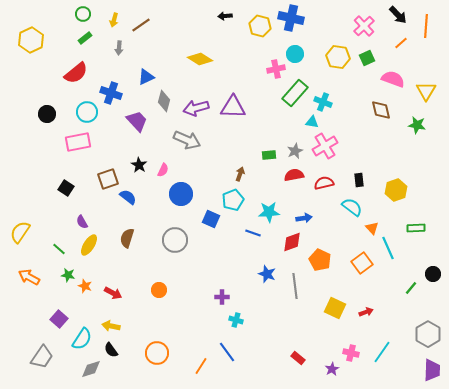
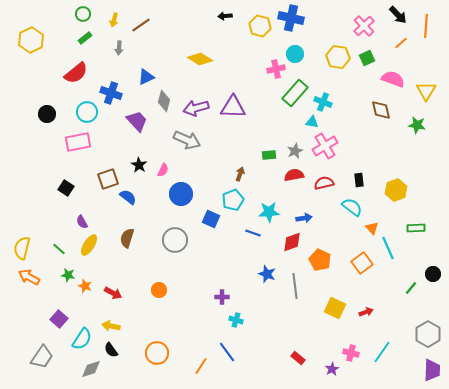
yellow semicircle at (20, 232): moved 2 px right, 16 px down; rotated 20 degrees counterclockwise
